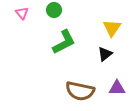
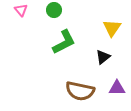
pink triangle: moved 1 px left, 3 px up
black triangle: moved 2 px left, 3 px down
